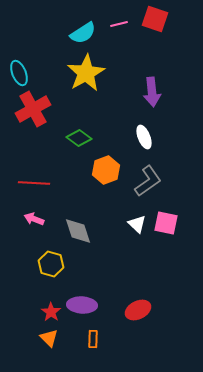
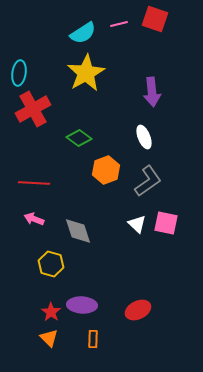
cyan ellipse: rotated 30 degrees clockwise
